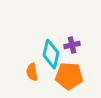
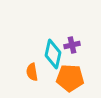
cyan diamond: moved 2 px right
orange pentagon: moved 1 px right, 2 px down
